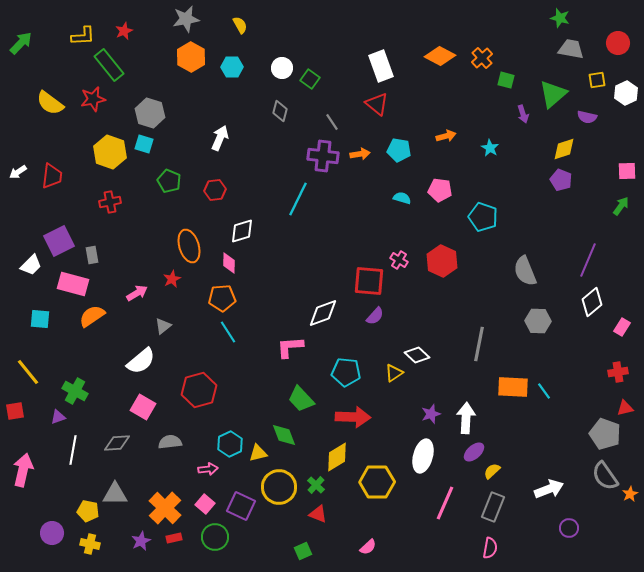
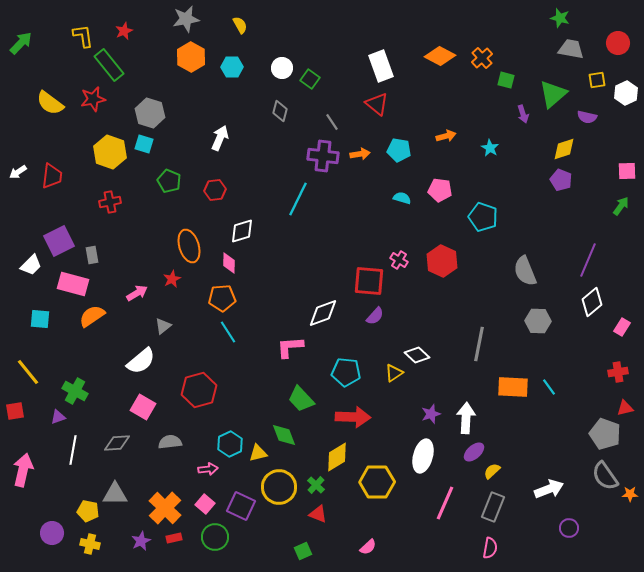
yellow L-shape at (83, 36): rotated 95 degrees counterclockwise
cyan line at (544, 391): moved 5 px right, 4 px up
orange star at (630, 494): rotated 28 degrees clockwise
